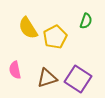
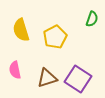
green semicircle: moved 6 px right, 2 px up
yellow semicircle: moved 7 px left, 2 px down; rotated 15 degrees clockwise
